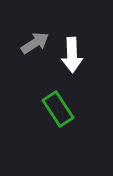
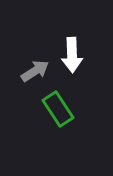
gray arrow: moved 28 px down
